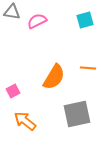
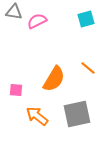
gray triangle: moved 2 px right
cyan square: moved 1 px right, 1 px up
orange line: rotated 35 degrees clockwise
orange semicircle: moved 2 px down
pink square: moved 3 px right, 1 px up; rotated 32 degrees clockwise
orange arrow: moved 12 px right, 5 px up
